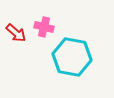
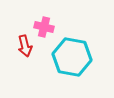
red arrow: moved 9 px right, 13 px down; rotated 35 degrees clockwise
